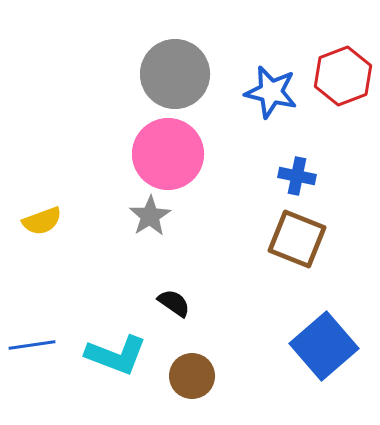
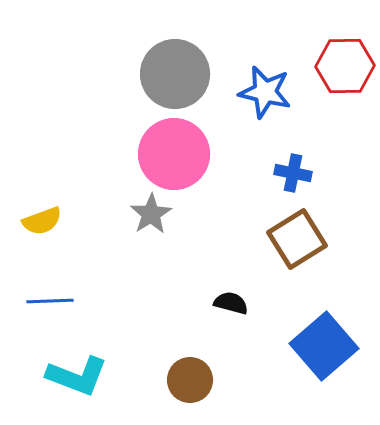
red hexagon: moved 2 px right, 10 px up; rotated 20 degrees clockwise
blue star: moved 6 px left
pink circle: moved 6 px right
blue cross: moved 4 px left, 3 px up
gray star: moved 1 px right, 2 px up
brown square: rotated 36 degrees clockwise
black semicircle: moved 57 px right; rotated 20 degrees counterclockwise
blue line: moved 18 px right, 44 px up; rotated 6 degrees clockwise
cyan L-shape: moved 39 px left, 21 px down
brown circle: moved 2 px left, 4 px down
